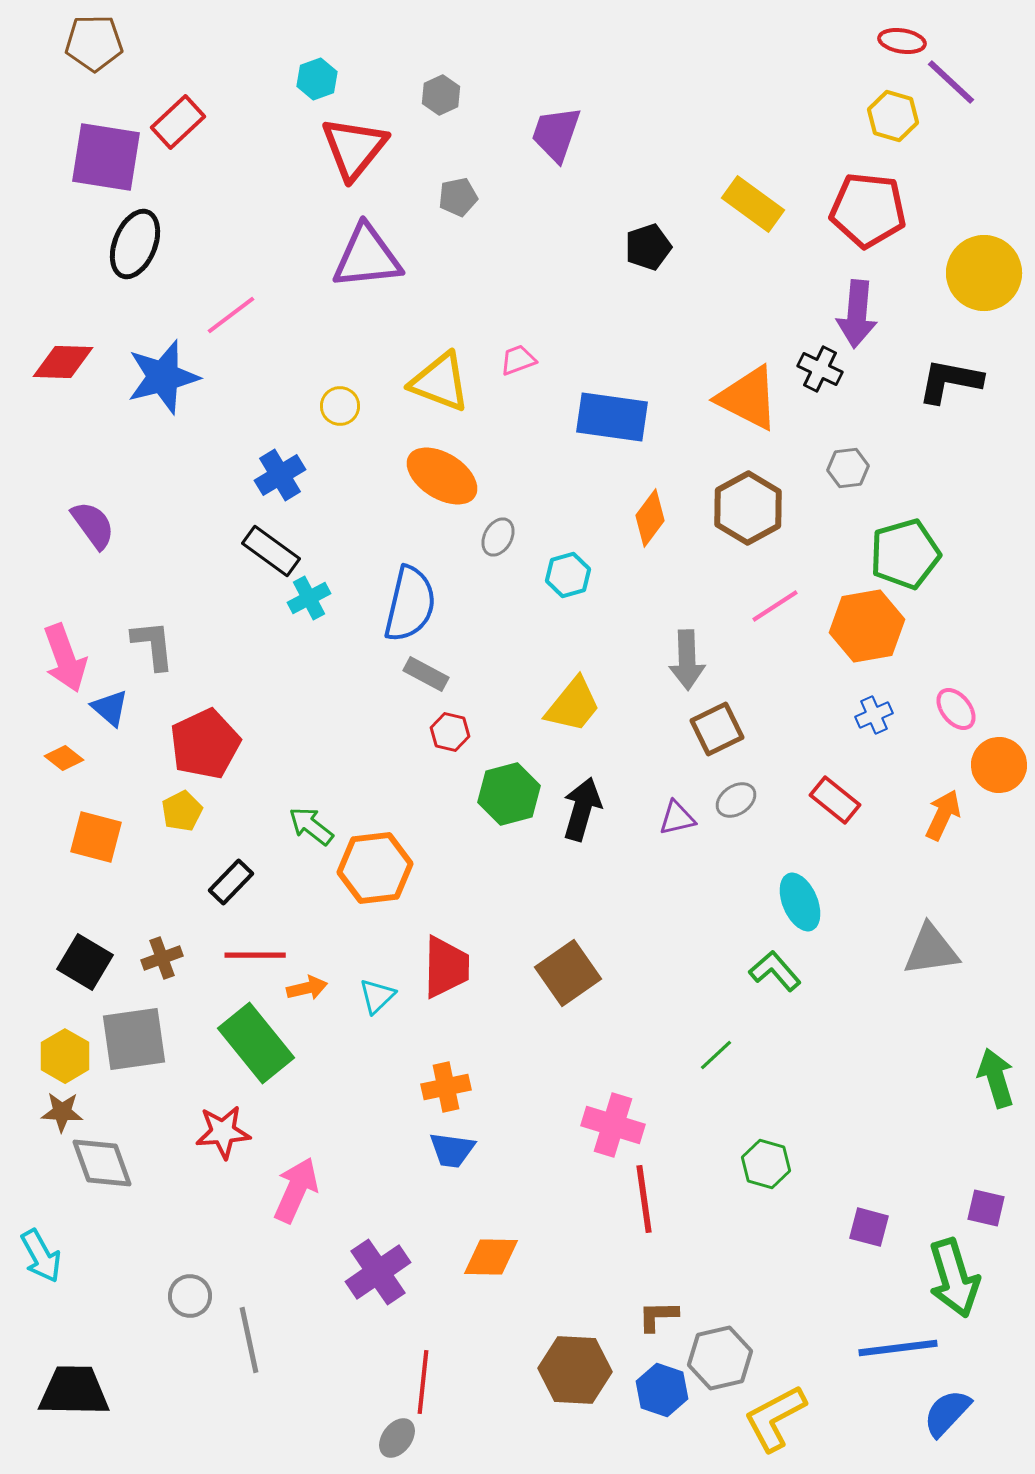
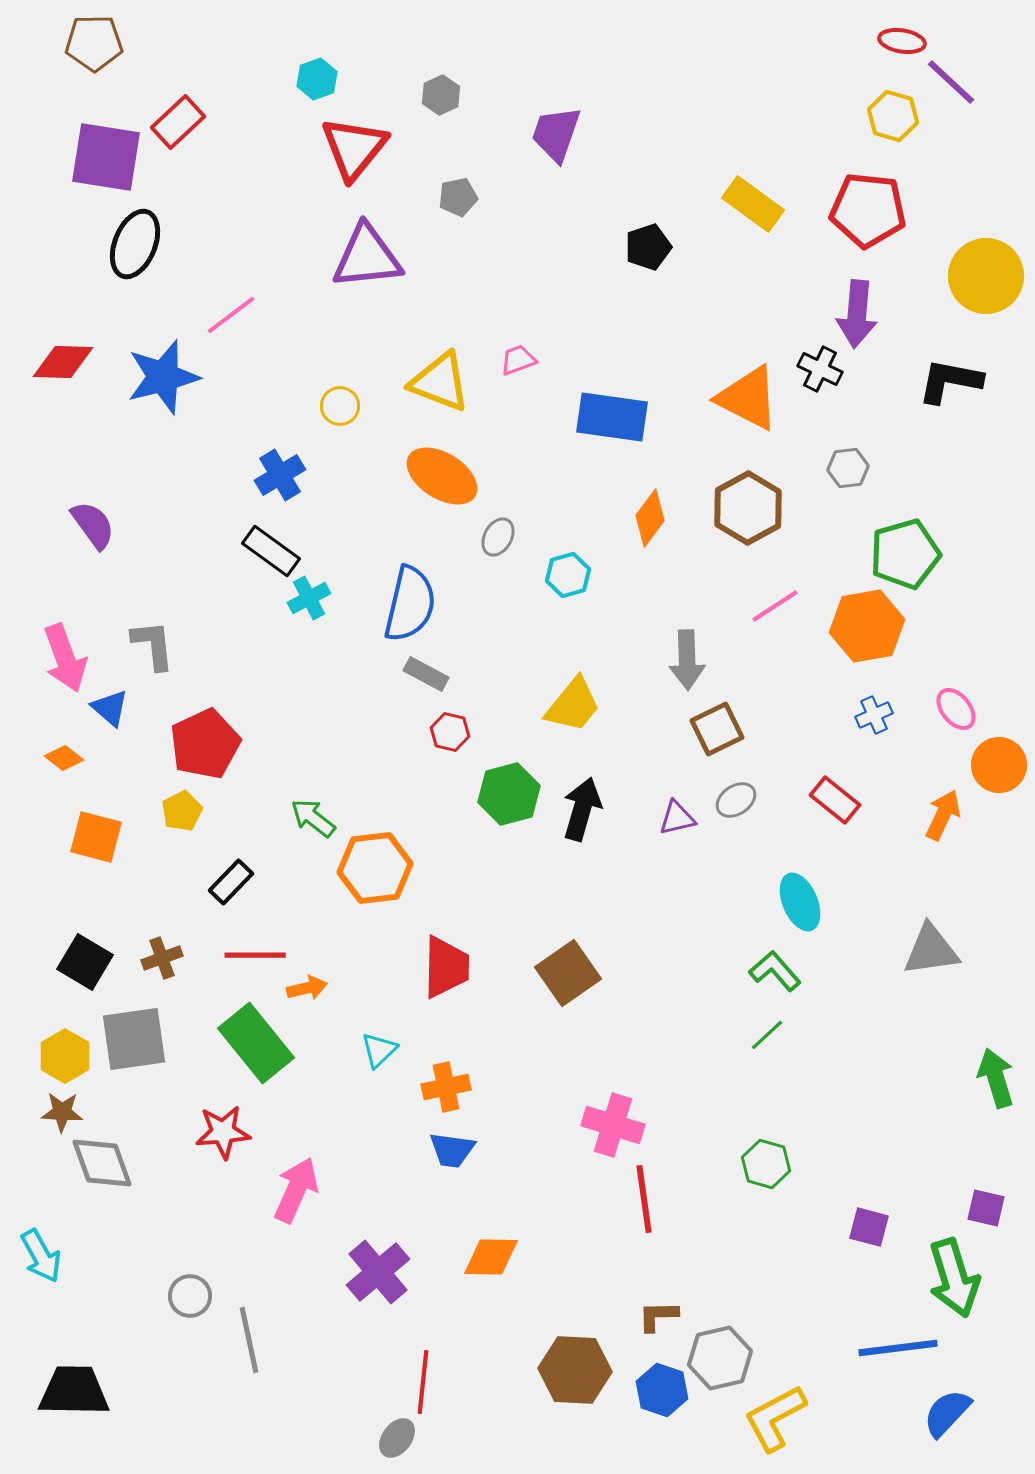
yellow circle at (984, 273): moved 2 px right, 3 px down
green arrow at (311, 826): moved 2 px right, 8 px up
cyan triangle at (377, 996): moved 2 px right, 54 px down
green line at (716, 1055): moved 51 px right, 20 px up
purple cross at (378, 1272): rotated 6 degrees counterclockwise
